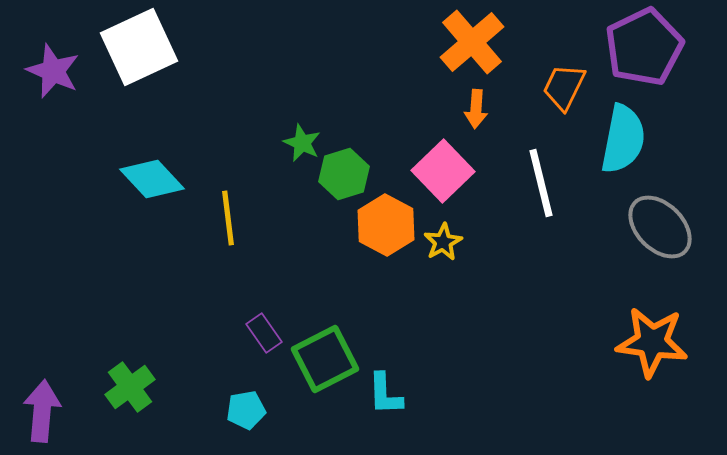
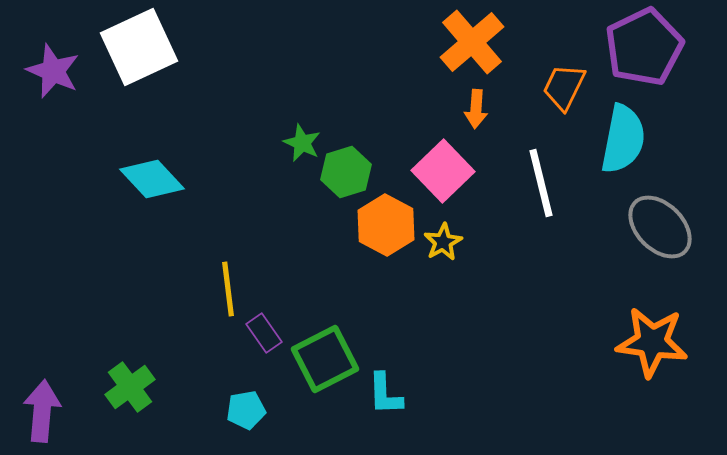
green hexagon: moved 2 px right, 2 px up
yellow line: moved 71 px down
